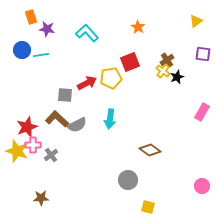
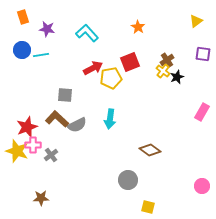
orange rectangle: moved 8 px left
red arrow: moved 6 px right, 15 px up
